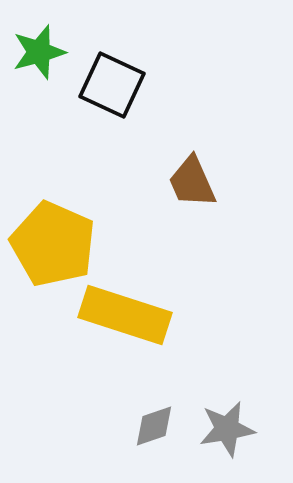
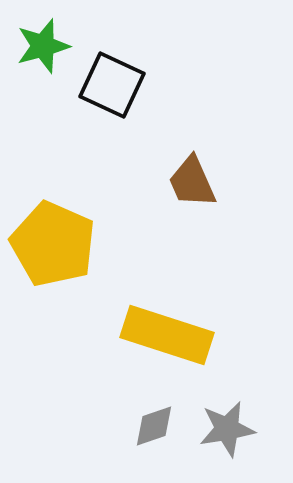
green star: moved 4 px right, 6 px up
yellow rectangle: moved 42 px right, 20 px down
